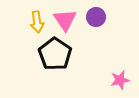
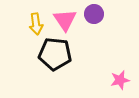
purple circle: moved 2 px left, 3 px up
yellow arrow: moved 1 px left, 2 px down
black pentagon: rotated 28 degrees counterclockwise
